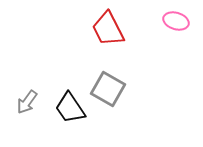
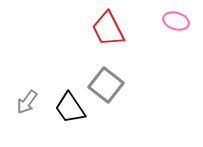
gray square: moved 2 px left, 4 px up; rotated 8 degrees clockwise
